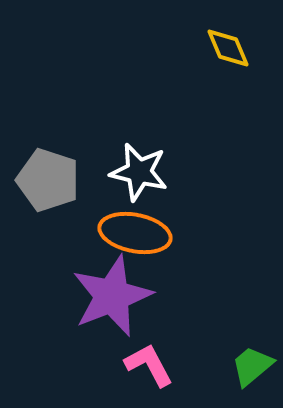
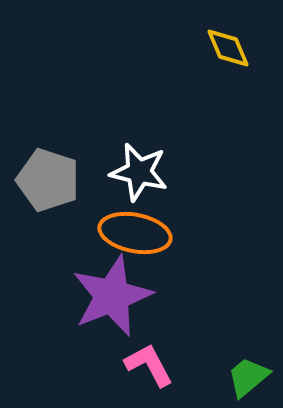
green trapezoid: moved 4 px left, 11 px down
